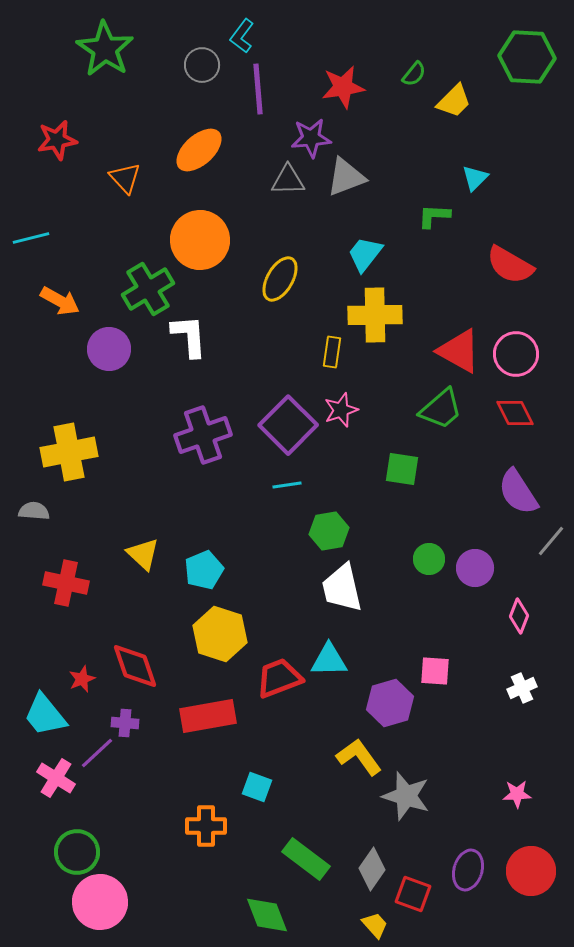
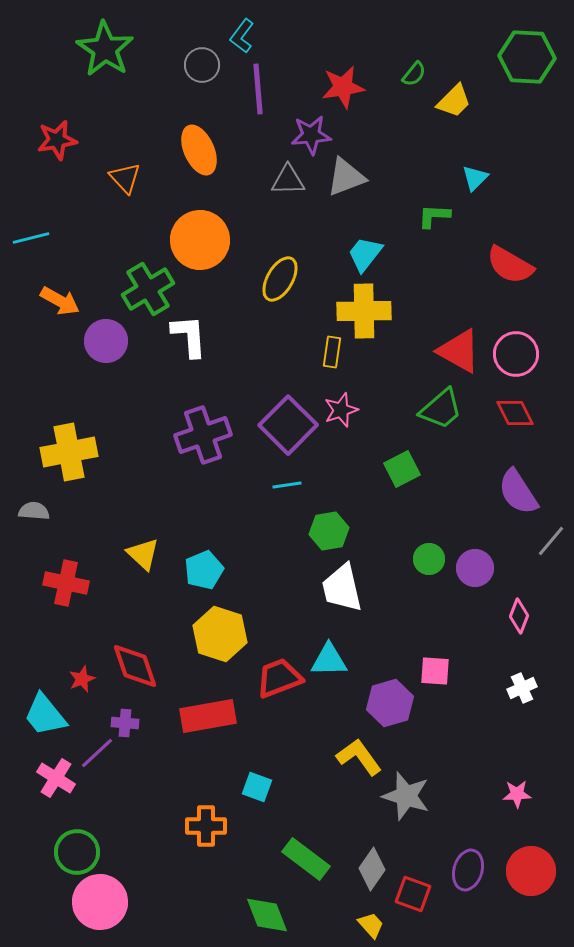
purple star at (311, 138): moved 3 px up
orange ellipse at (199, 150): rotated 72 degrees counterclockwise
yellow cross at (375, 315): moved 11 px left, 4 px up
purple circle at (109, 349): moved 3 px left, 8 px up
green square at (402, 469): rotated 36 degrees counterclockwise
yellow trapezoid at (375, 925): moved 4 px left
